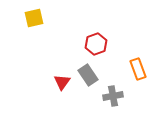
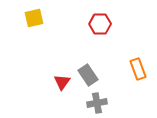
red hexagon: moved 4 px right, 20 px up; rotated 20 degrees clockwise
gray cross: moved 16 px left, 7 px down
